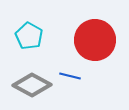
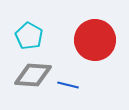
blue line: moved 2 px left, 9 px down
gray diamond: moved 1 px right, 10 px up; rotated 24 degrees counterclockwise
